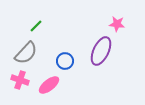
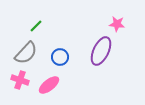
blue circle: moved 5 px left, 4 px up
